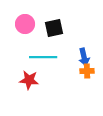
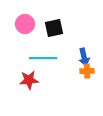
cyan line: moved 1 px down
red star: rotated 12 degrees counterclockwise
